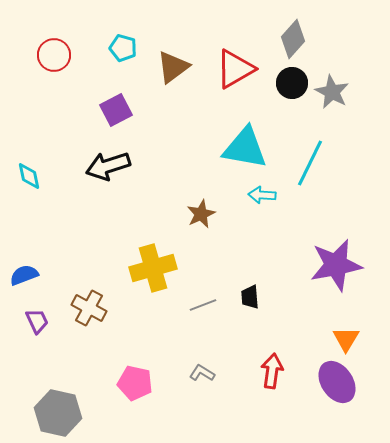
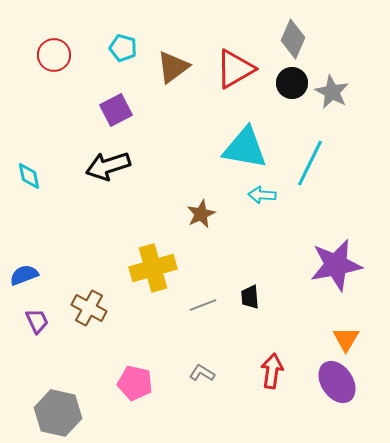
gray diamond: rotated 18 degrees counterclockwise
